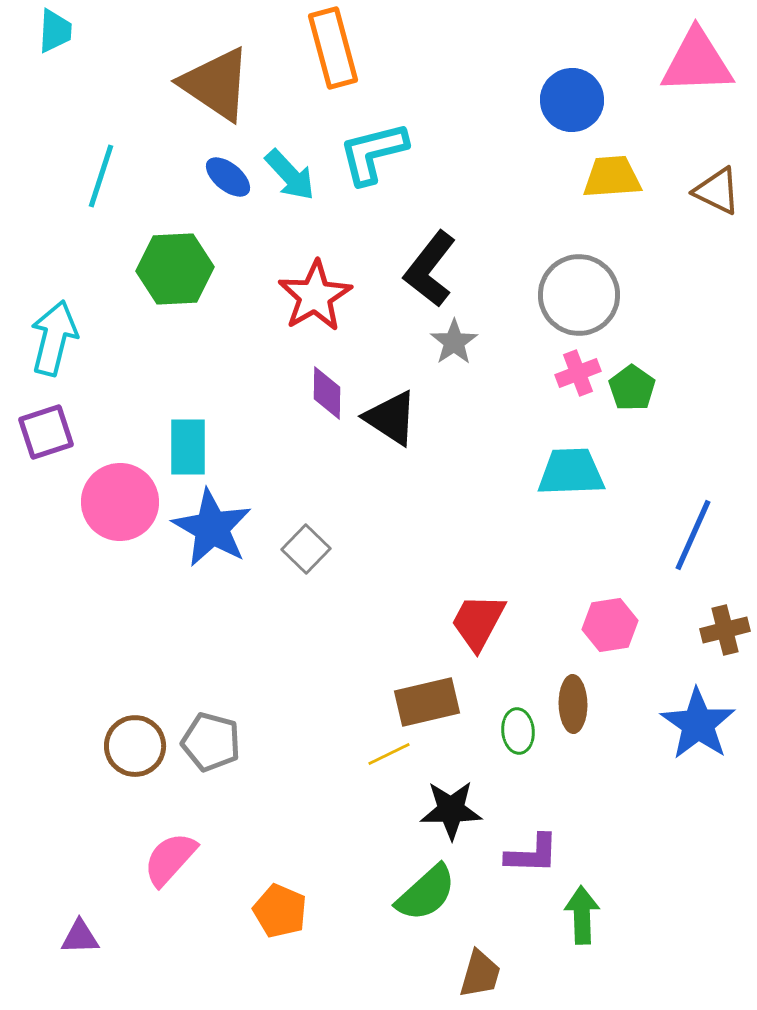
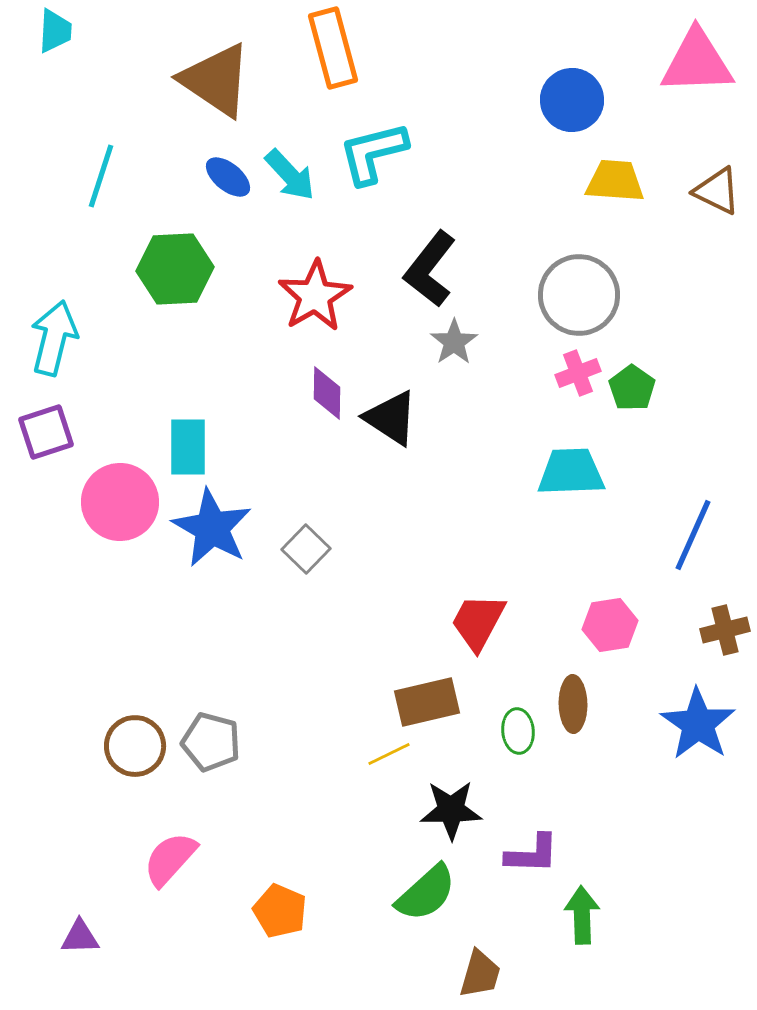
brown triangle at (216, 84): moved 4 px up
yellow trapezoid at (612, 177): moved 3 px right, 4 px down; rotated 8 degrees clockwise
